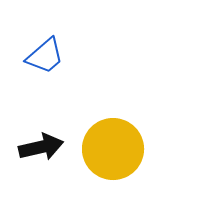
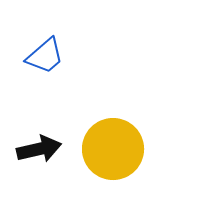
black arrow: moved 2 px left, 2 px down
